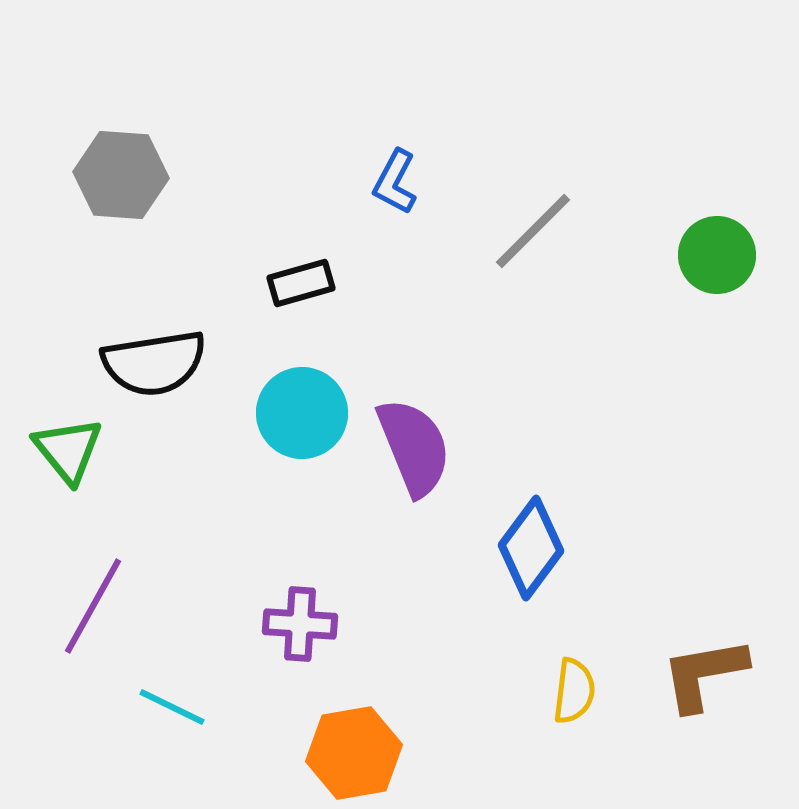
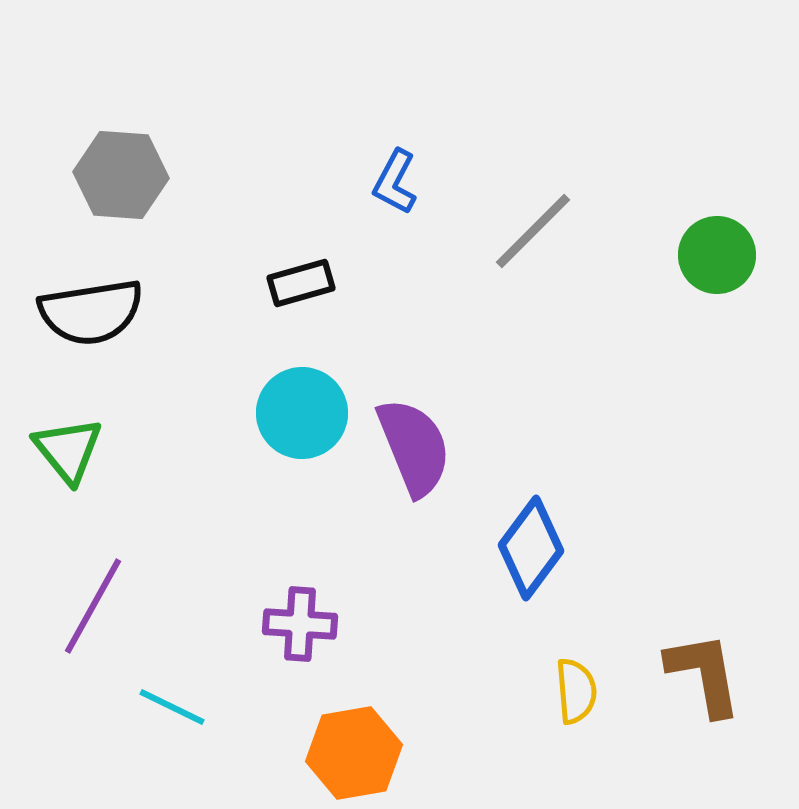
black semicircle: moved 63 px left, 51 px up
brown L-shape: rotated 90 degrees clockwise
yellow semicircle: moved 2 px right; rotated 12 degrees counterclockwise
